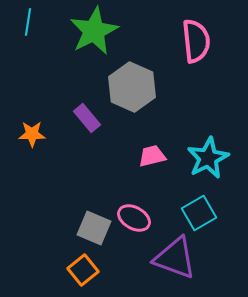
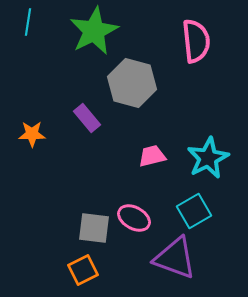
gray hexagon: moved 4 px up; rotated 9 degrees counterclockwise
cyan square: moved 5 px left, 2 px up
gray square: rotated 16 degrees counterclockwise
orange square: rotated 12 degrees clockwise
